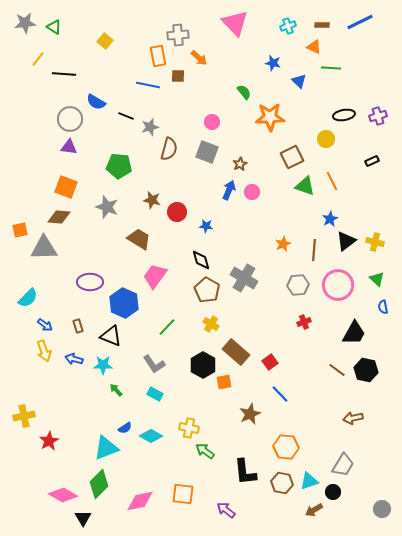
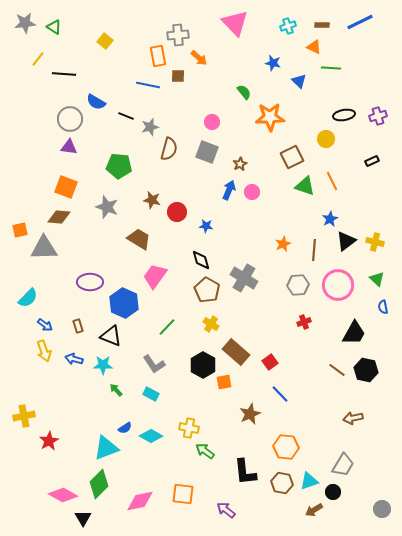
cyan rectangle at (155, 394): moved 4 px left
